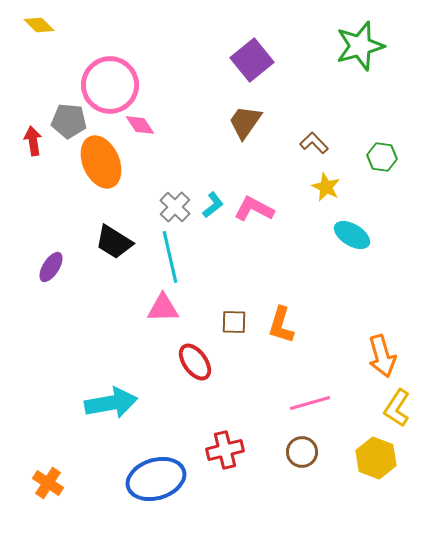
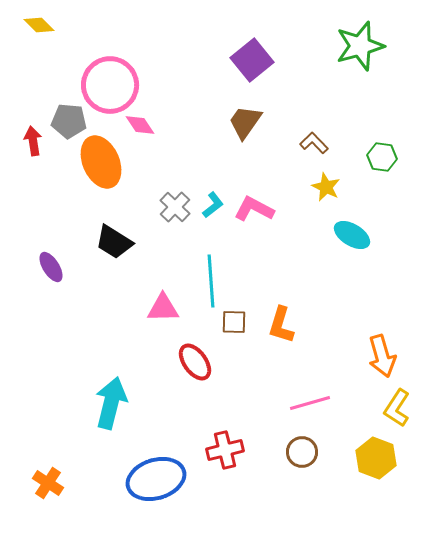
cyan line: moved 41 px right, 24 px down; rotated 9 degrees clockwise
purple ellipse: rotated 64 degrees counterclockwise
cyan arrow: rotated 66 degrees counterclockwise
